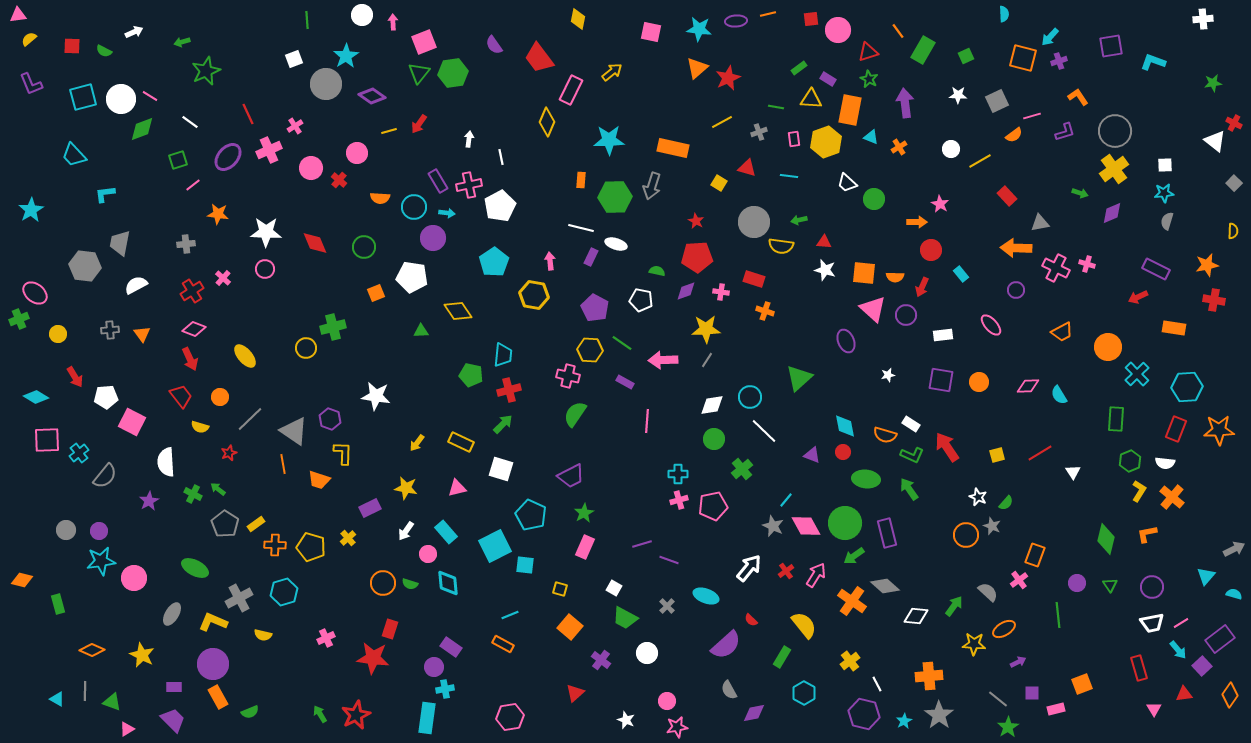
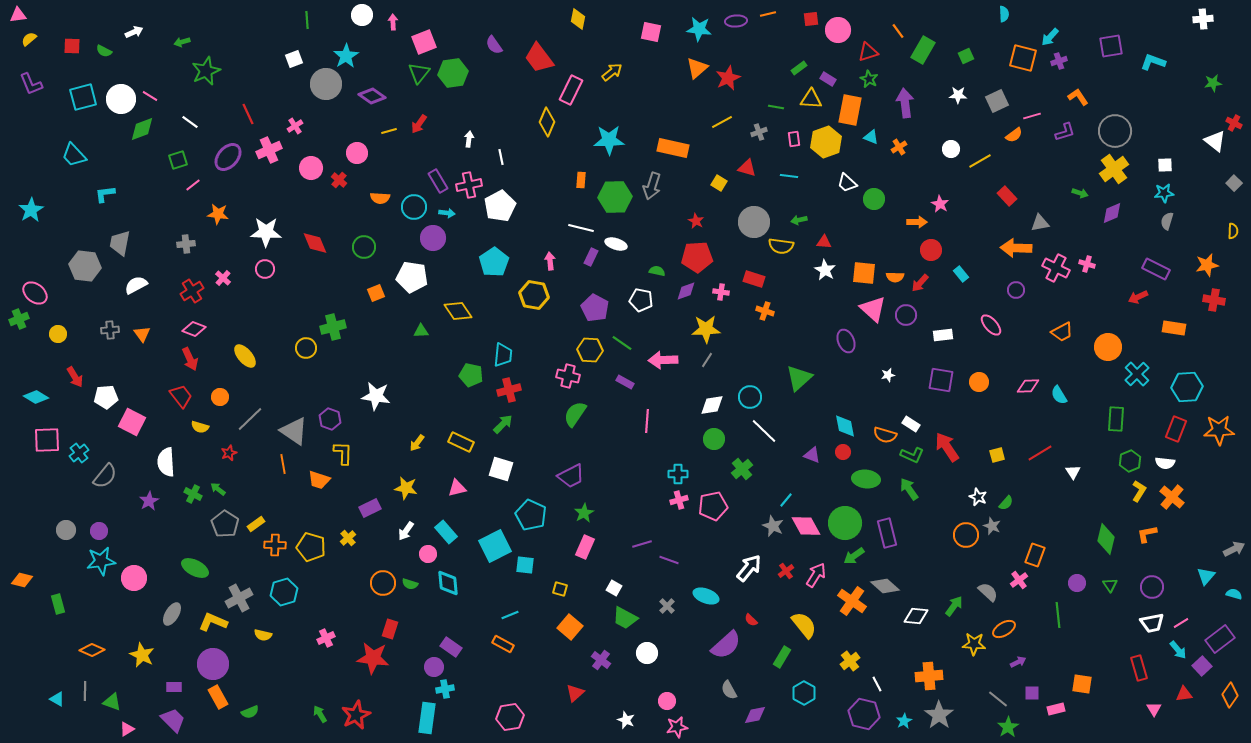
white star at (825, 270): rotated 15 degrees clockwise
red arrow at (922, 287): moved 2 px left, 4 px up; rotated 18 degrees clockwise
orange square at (1082, 684): rotated 30 degrees clockwise
purple diamond at (754, 713): moved 1 px right, 2 px down
